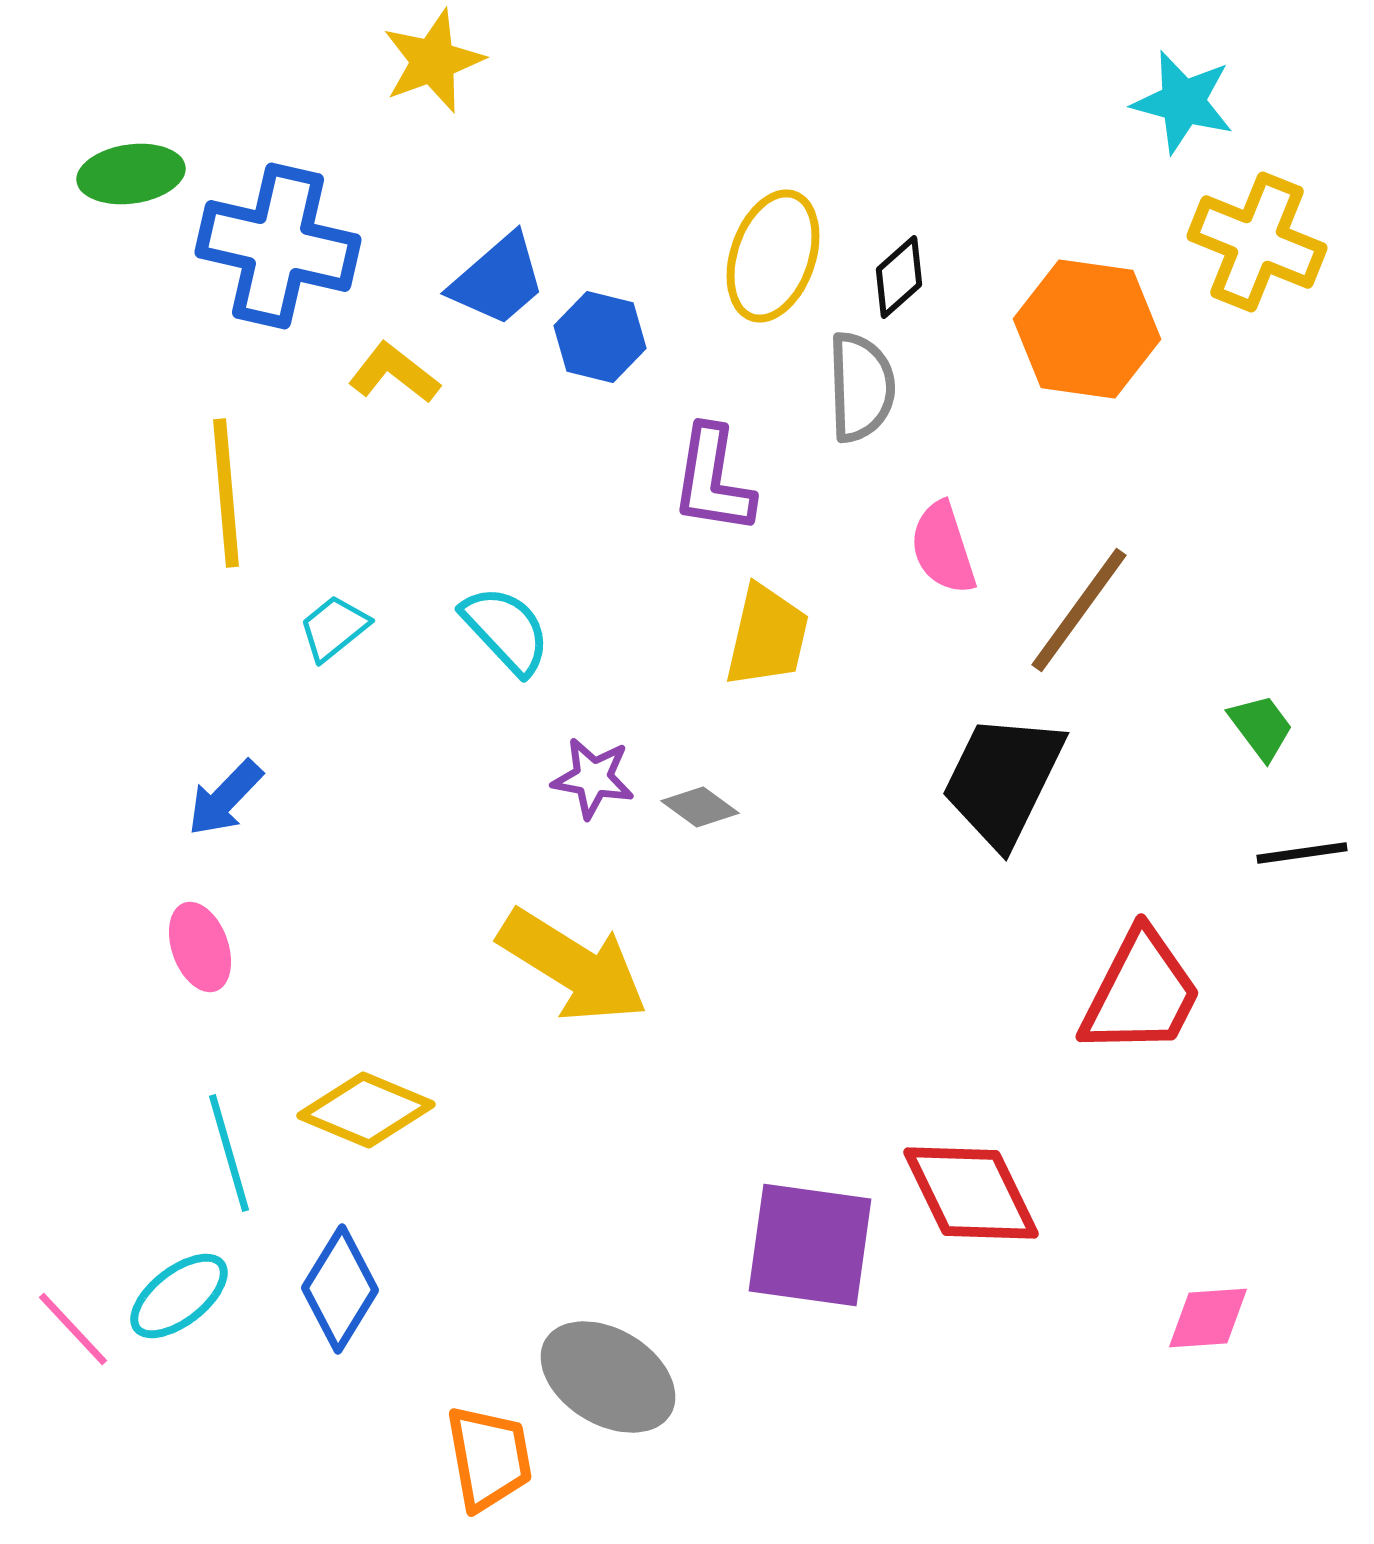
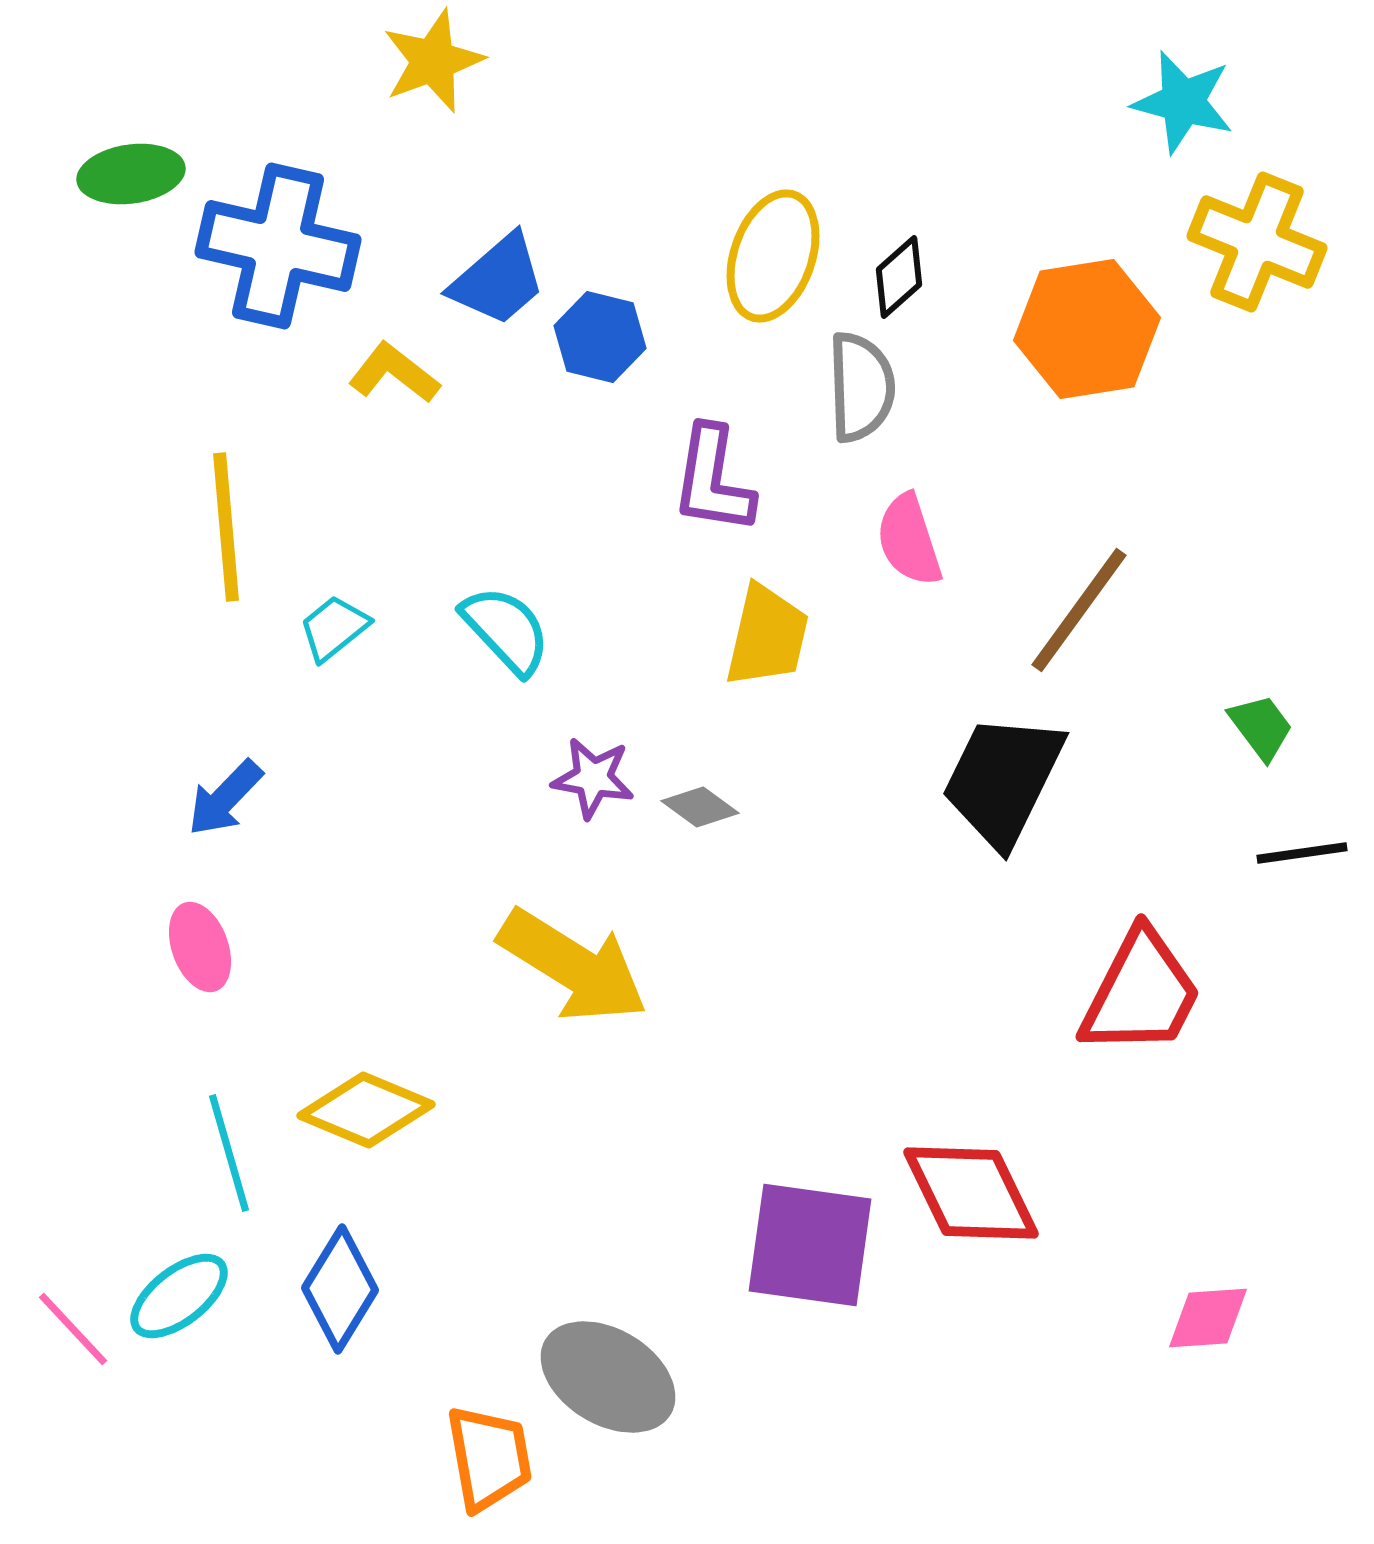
orange hexagon: rotated 17 degrees counterclockwise
yellow line: moved 34 px down
pink semicircle: moved 34 px left, 8 px up
